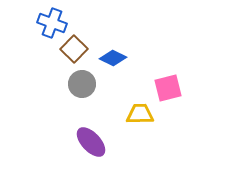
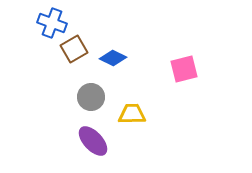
brown square: rotated 16 degrees clockwise
gray circle: moved 9 px right, 13 px down
pink square: moved 16 px right, 19 px up
yellow trapezoid: moved 8 px left
purple ellipse: moved 2 px right, 1 px up
